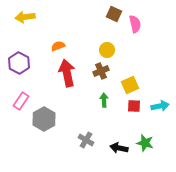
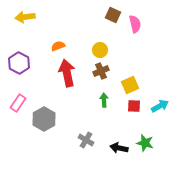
brown square: moved 1 px left, 1 px down
yellow circle: moved 7 px left
pink rectangle: moved 3 px left, 2 px down
cyan arrow: rotated 18 degrees counterclockwise
